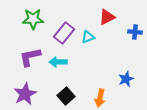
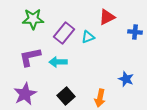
blue star: rotated 28 degrees counterclockwise
